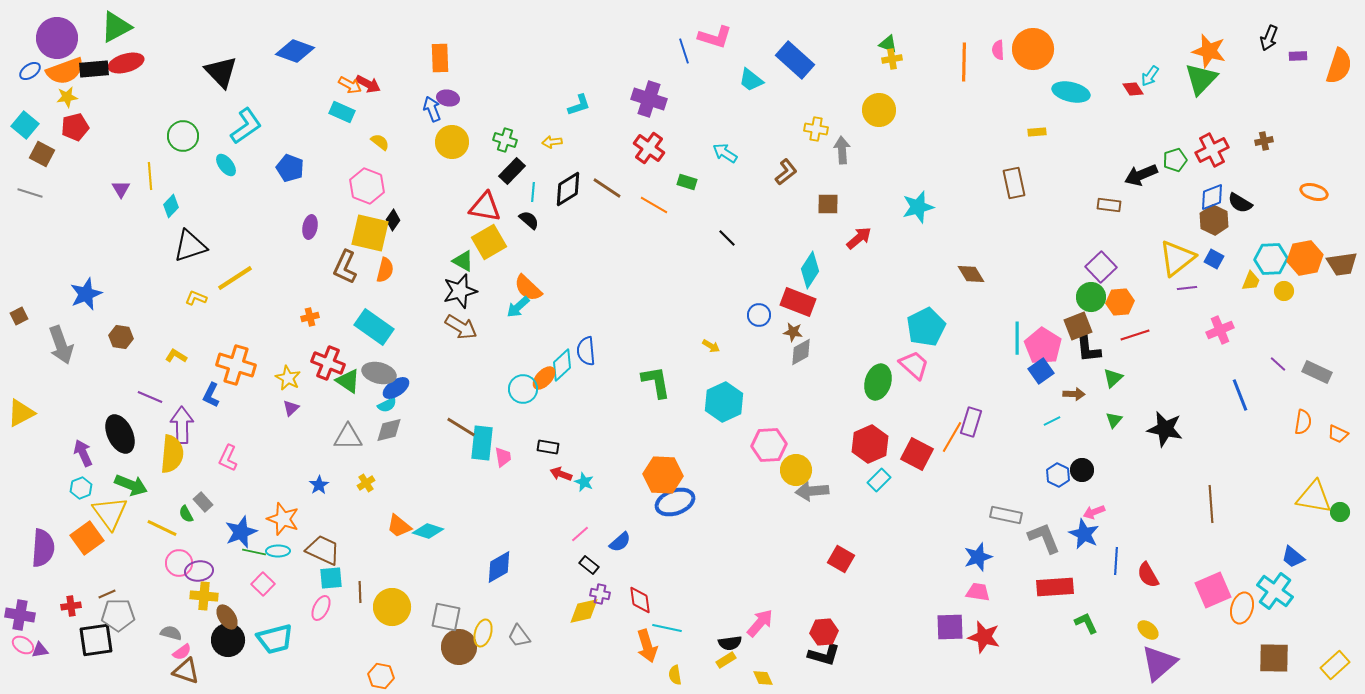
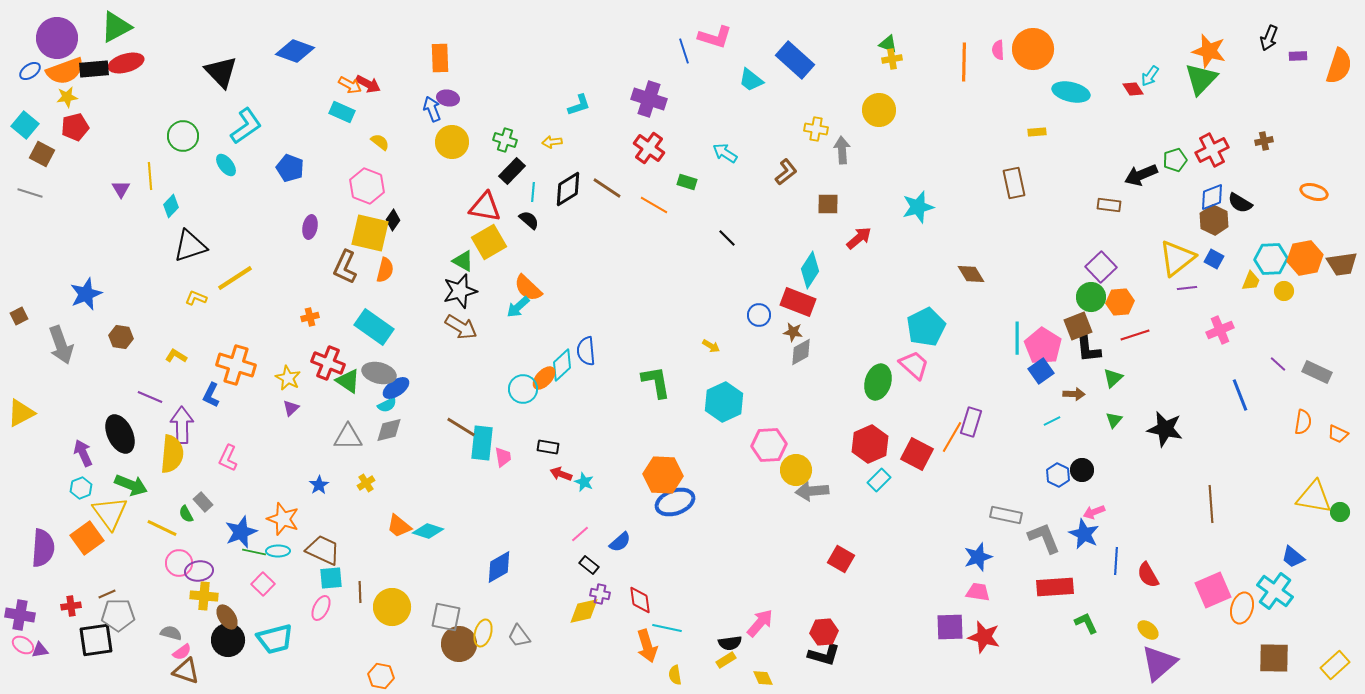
brown circle at (459, 647): moved 3 px up
